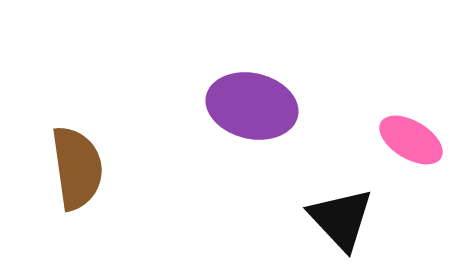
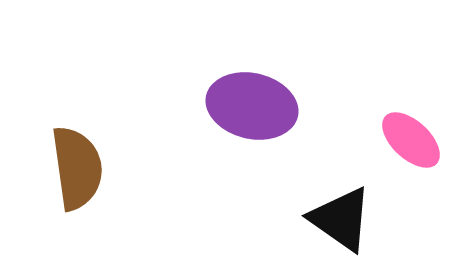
pink ellipse: rotated 12 degrees clockwise
black triangle: rotated 12 degrees counterclockwise
